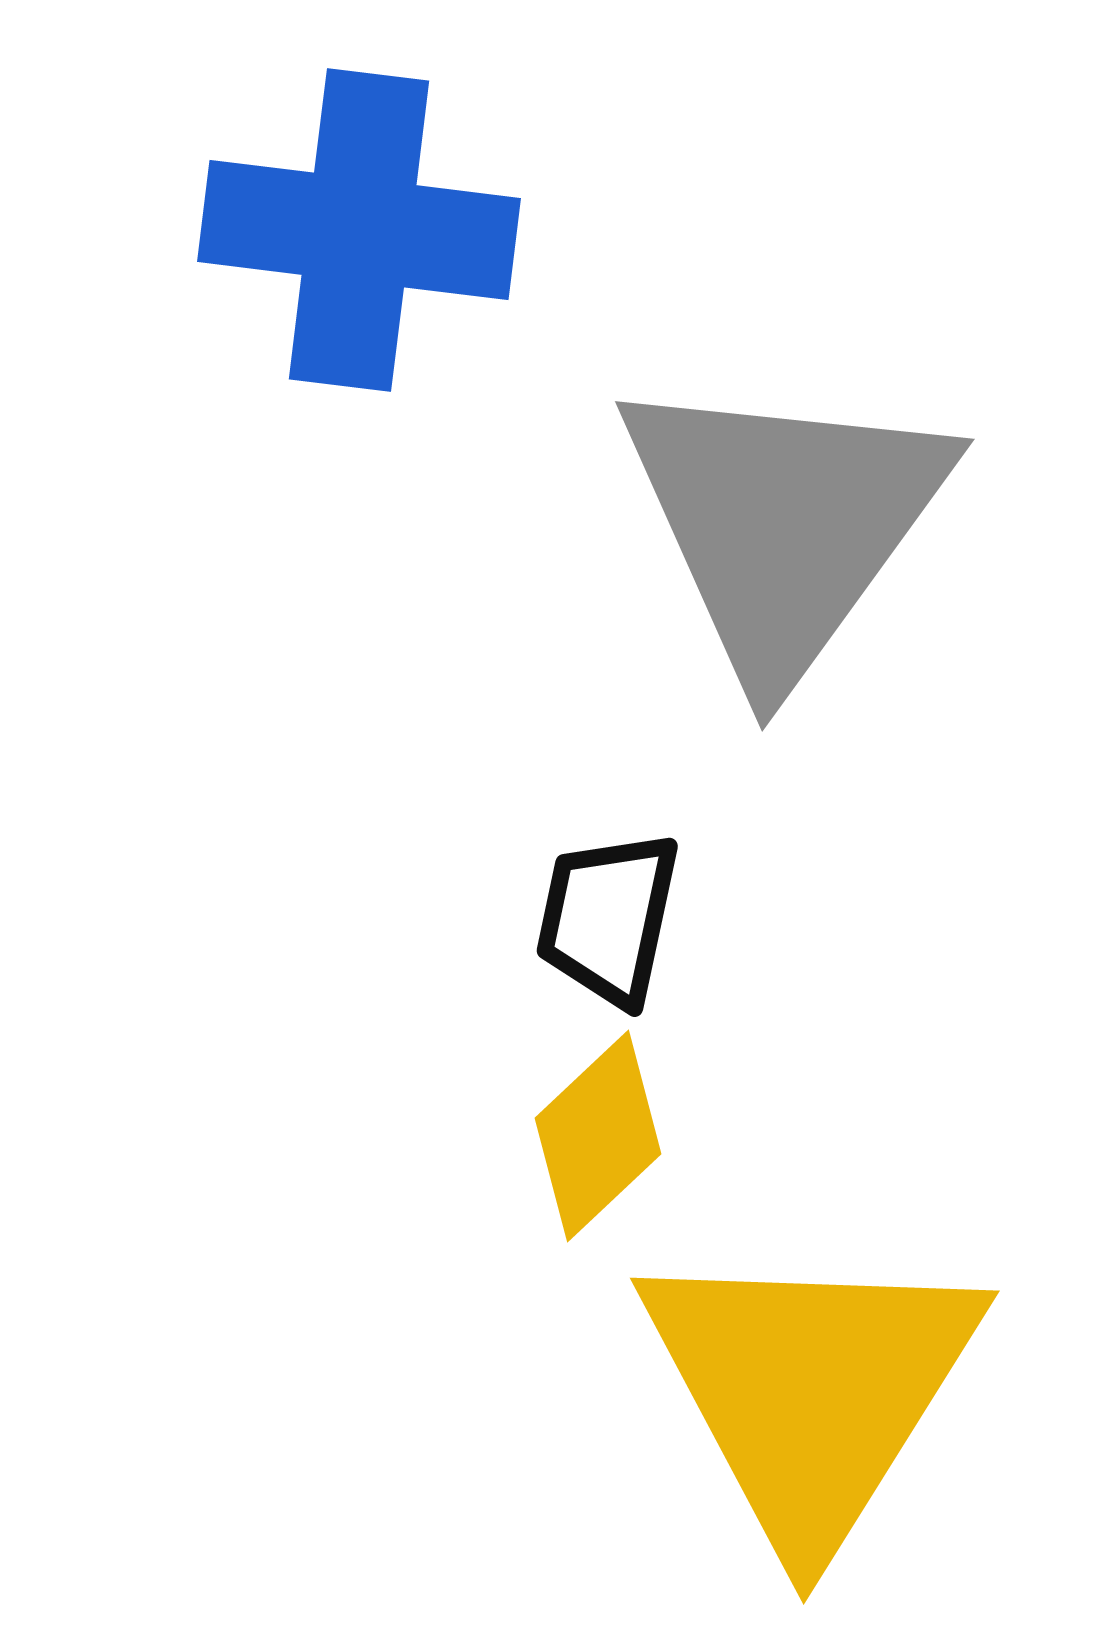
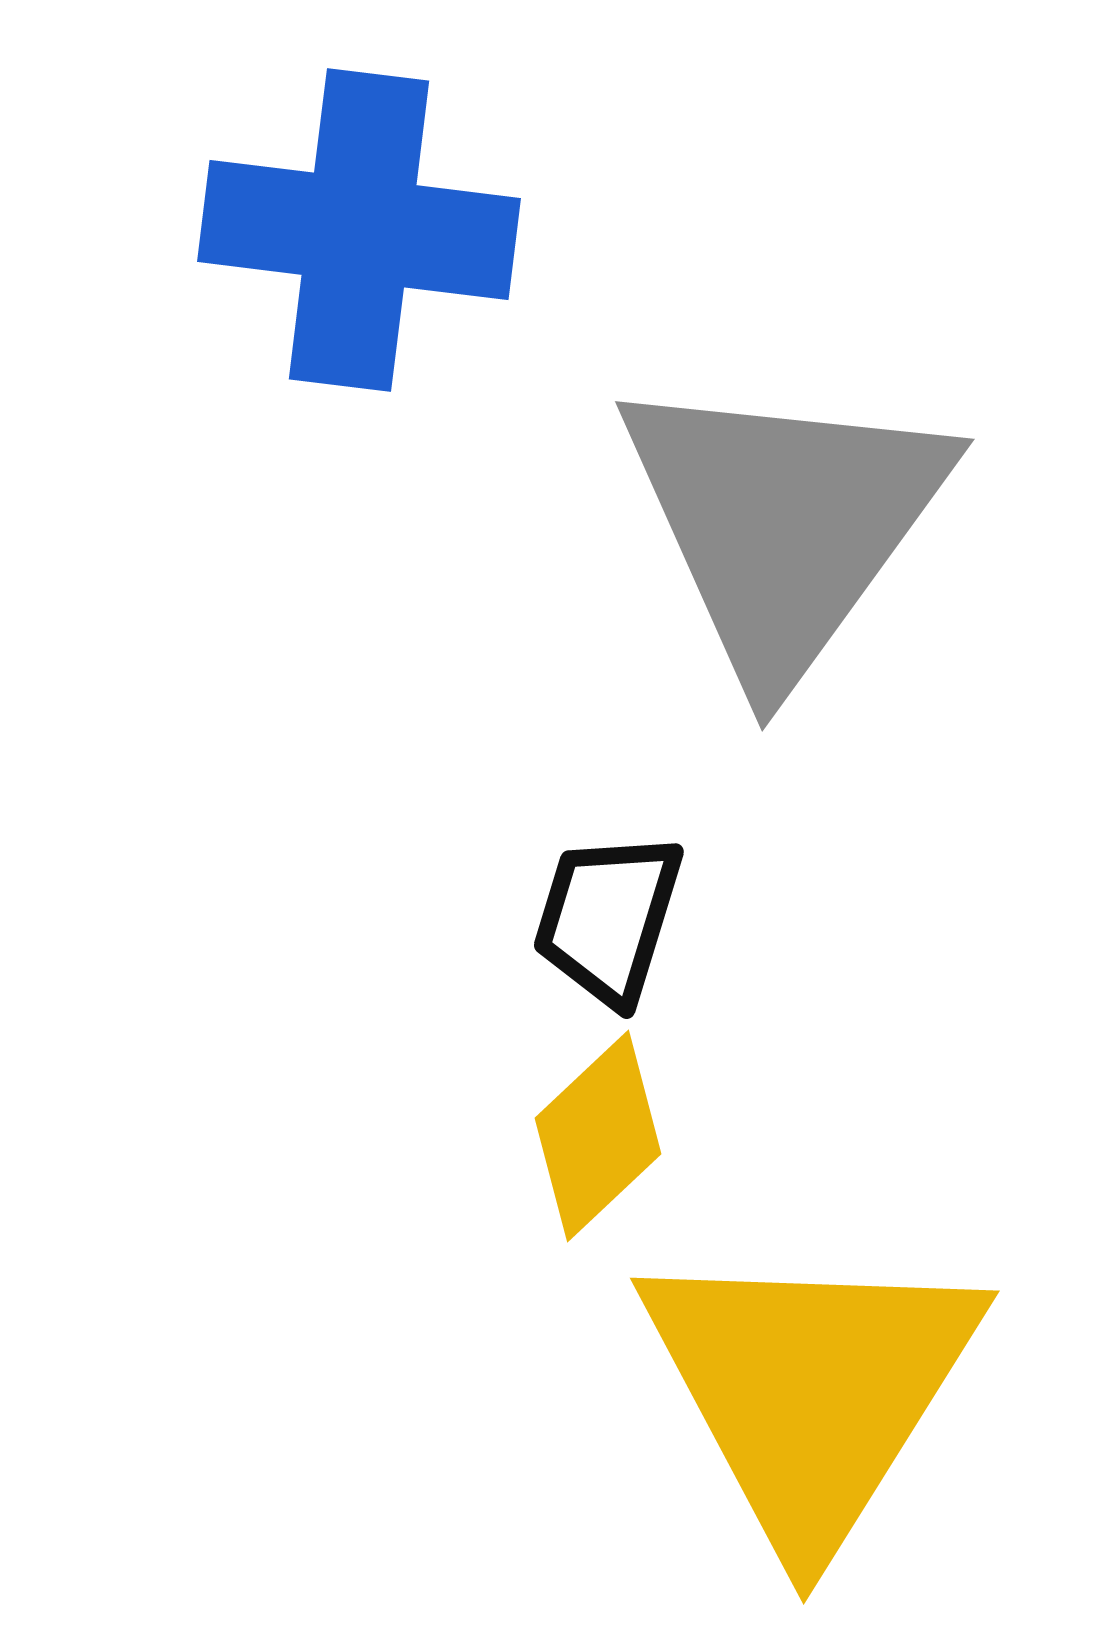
black trapezoid: rotated 5 degrees clockwise
